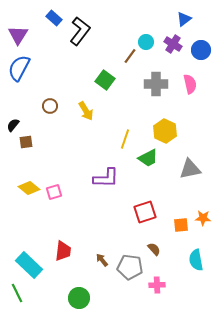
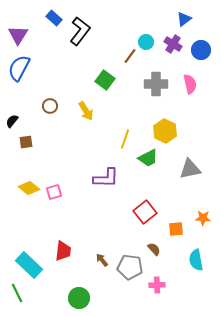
black semicircle: moved 1 px left, 4 px up
red square: rotated 20 degrees counterclockwise
orange square: moved 5 px left, 4 px down
